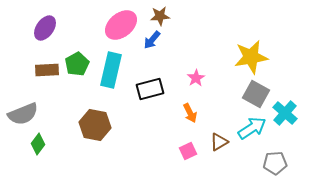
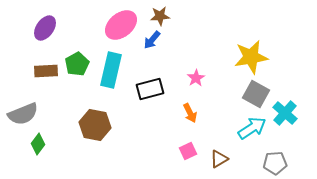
brown rectangle: moved 1 px left, 1 px down
brown triangle: moved 17 px down
